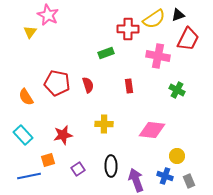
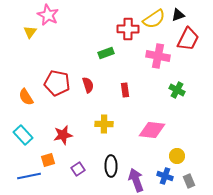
red rectangle: moved 4 px left, 4 px down
